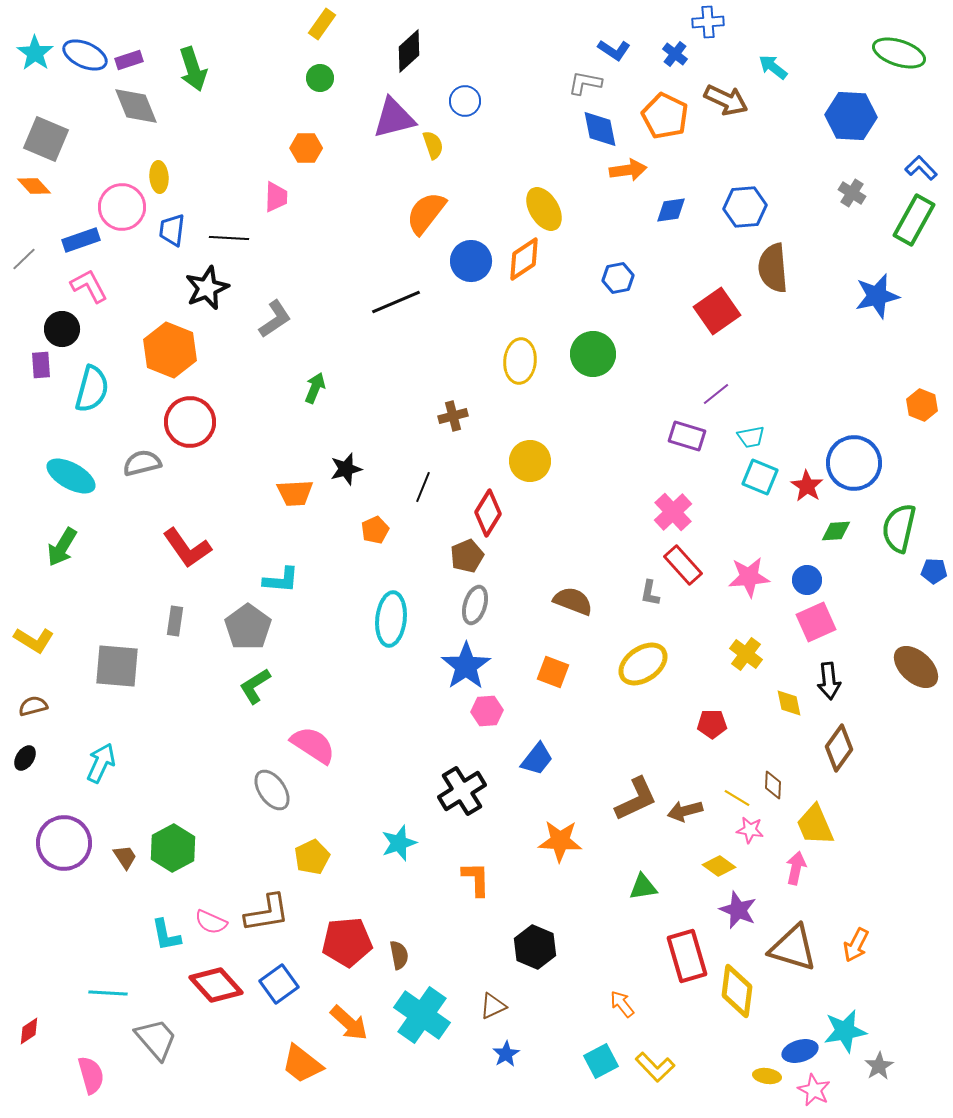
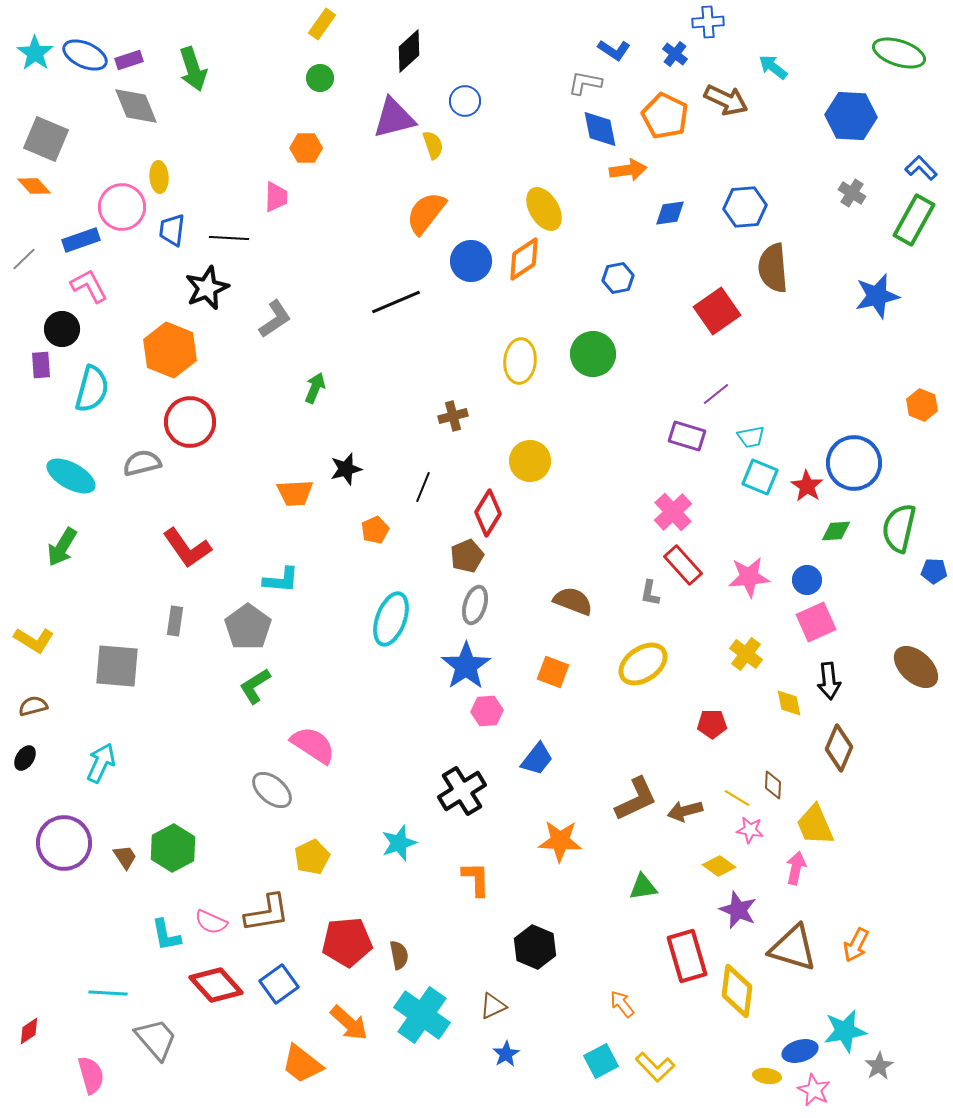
blue diamond at (671, 210): moved 1 px left, 3 px down
cyan ellipse at (391, 619): rotated 14 degrees clockwise
brown diamond at (839, 748): rotated 12 degrees counterclockwise
gray ellipse at (272, 790): rotated 15 degrees counterclockwise
